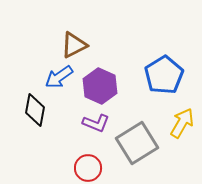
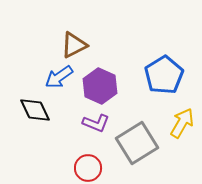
black diamond: rotated 36 degrees counterclockwise
